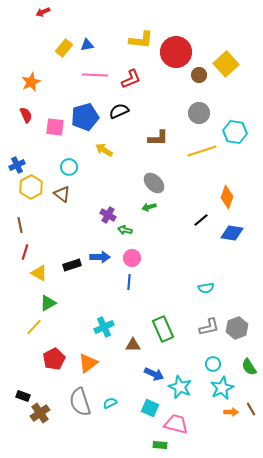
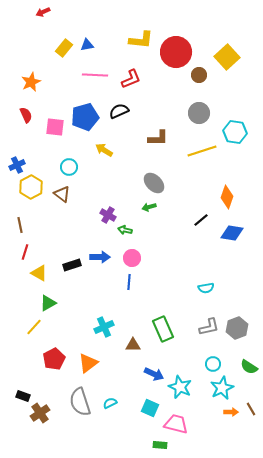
yellow square at (226, 64): moved 1 px right, 7 px up
green semicircle at (249, 367): rotated 24 degrees counterclockwise
